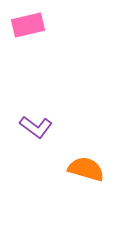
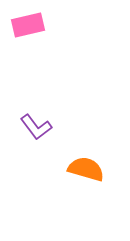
purple L-shape: rotated 16 degrees clockwise
